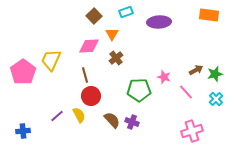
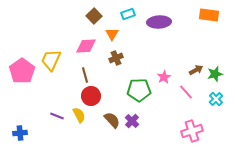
cyan rectangle: moved 2 px right, 2 px down
pink diamond: moved 3 px left
brown cross: rotated 16 degrees clockwise
pink pentagon: moved 1 px left, 1 px up
pink star: rotated 24 degrees clockwise
purple line: rotated 64 degrees clockwise
purple cross: moved 1 px up; rotated 24 degrees clockwise
blue cross: moved 3 px left, 2 px down
